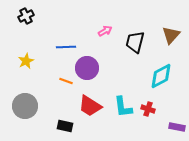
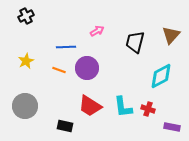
pink arrow: moved 8 px left
orange line: moved 7 px left, 11 px up
purple rectangle: moved 5 px left
